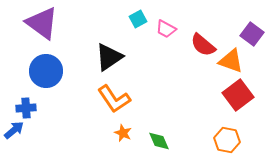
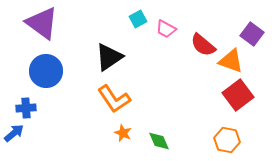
blue arrow: moved 3 px down
